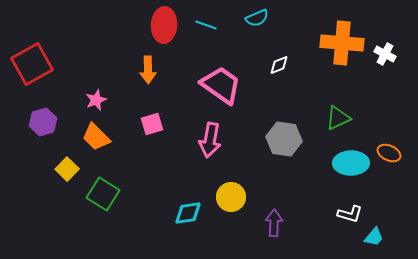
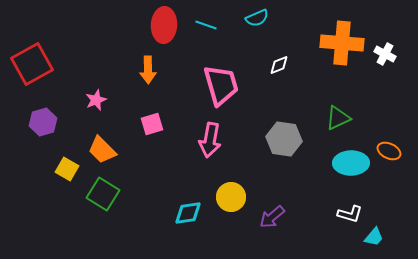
pink trapezoid: rotated 39 degrees clockwise
orange trapezoid: moved 6 px right, 13 px down
orange ellipse: moved 2 px up
yellow square: rotated 15 degrees counterclockwise
purple arrow: moved 2 px left, 6 px up; rotated 132 degrees counterclockwise
